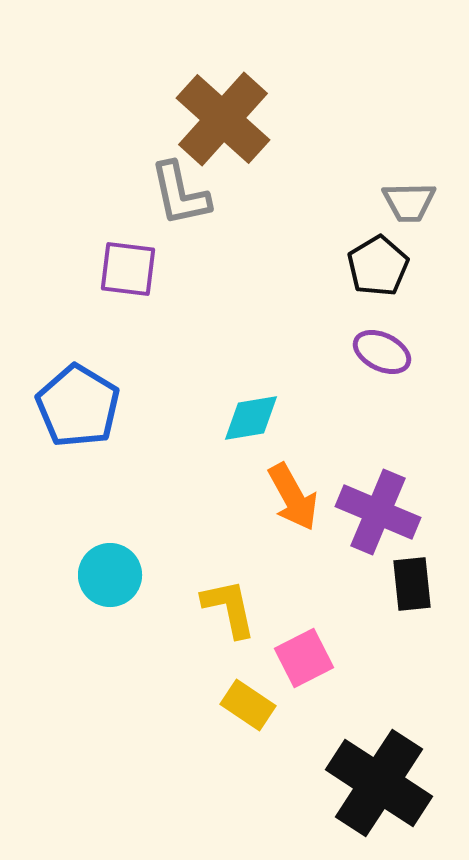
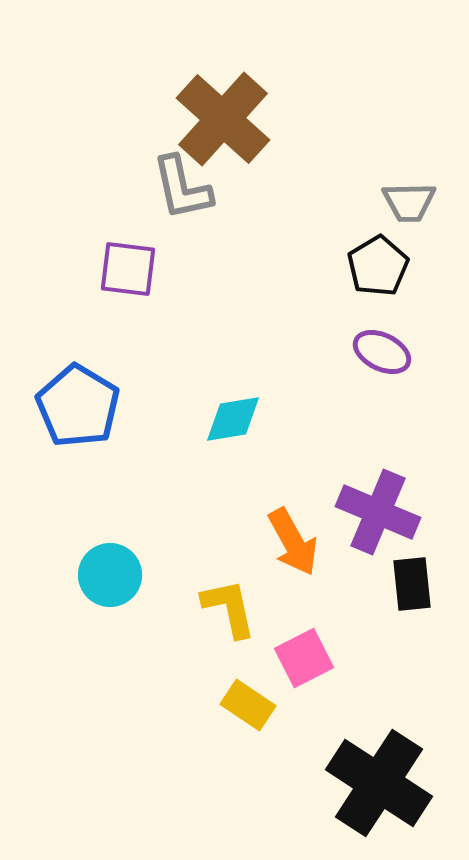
gray L-shape: moved 2 px right, 6 px up
cyan diamond: moved 18 px left, 1 px down
orange arrow: moved 45 px down
